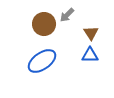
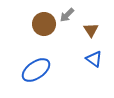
brown triangle: moved 3 px up
blue triangle: moved 4 px right, 4 px down; rotated 36 degrees clockwise
blue ellipse: moved 6 px left, 9 px down
